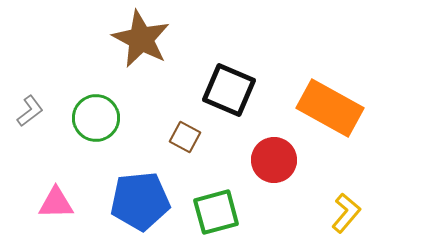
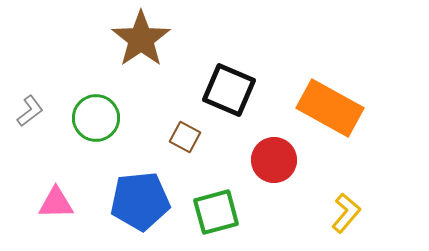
brown star: rotated 10 degrees clockwise
